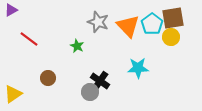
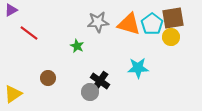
gray star: rotated 25 degrees counterclockwise
orange triangle: moved 1 px right, 2 px up; rotated 30 degrees counterclockwise
red line: moved 6 px up
